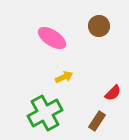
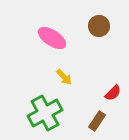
yellow arrow: rotated 72 degrees clockwise
